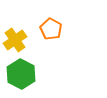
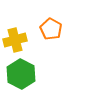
yellow cross: rotated 20 degrees clockwise
